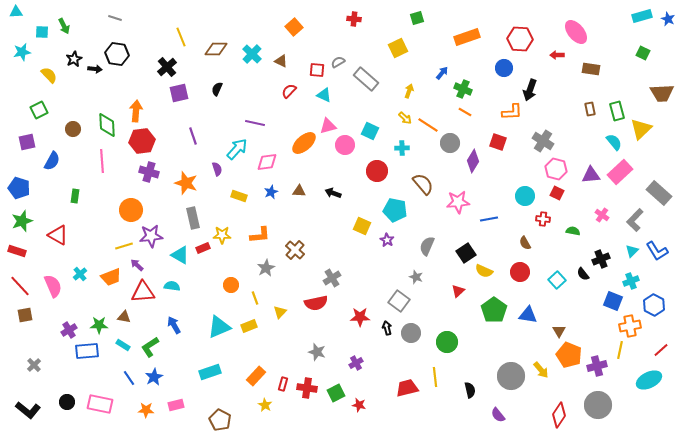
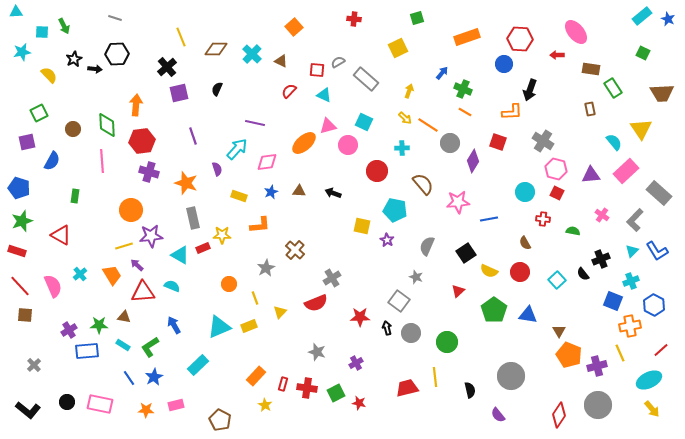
cyan rectangle at (642, 16): rotated 24 degrees counterclockwise
black hexagon at (117, 54): rotated 10 degrees counterclockwise
blue circle at (504, 68): moved 4 px up
green square at (39, 110): moved 3 px down
orange arrow at (136, 111): moved 6 px up
green rectangle at (617, 111): moved 4 px left, 23 px up; rotated 18 degrees counterclockwise
yellow triangle at (641, 129): rotated 20 degrees counterclockwise
cyan square at (370, 131): moved 6 px left, 9 px up
pink circle at (345, 145): moved 3 px right
pink rectangle at (620, 172): moved 6 px right, 1 px up
cyan circle at (525, 196): moved 4 px up
yellow square at (362, 226): rotated 12 degrees counterclockwise
red triangle at (58, 235): moved 3 px right
orange L-shape at (260, 235): moved 10 px up
yellow semicircle at (484, 271): moved 5 px right
orange trapezoid at (111, 277): moved 1 px right, 2 px up; rotated 100 degrees counterclockwise
orange circle at (231, 285): moved 2 px left, 1 px up
cyan semicircle at (172, 286): rotated 14 degrees clockwise
red semicircle at (316, 303): rotated 10 degrees counterclockwise
brown square at (25, 315): rotated 14 degrees clockwise
yellow line at (620, 350): moved 3 px down; rotated 36 degrees counterclockwise
yellow arrow at (541, 370): moved 111 px right, 39 px down
cyan rectangle at (210, 372): moved 12 px left, 7 px up; rotated 25 degrees counterclockwise
red star at (359, 405): moved 2 px up
